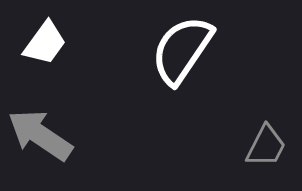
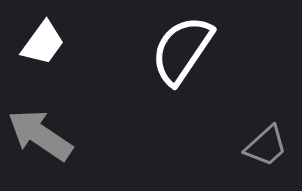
white trapezoid: moved 2 px left
gray trapezoid: rotated 21 degrees clockwise
